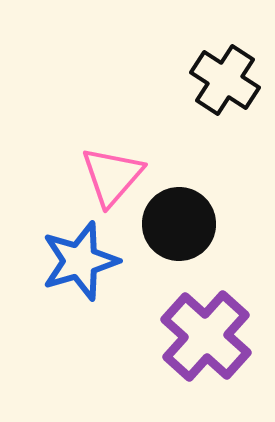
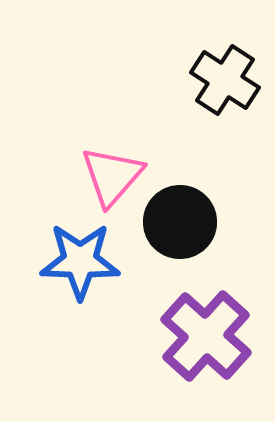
black circle: moved 1 px right, 2 px up
blue star: rotated 18 degrees clockwise
